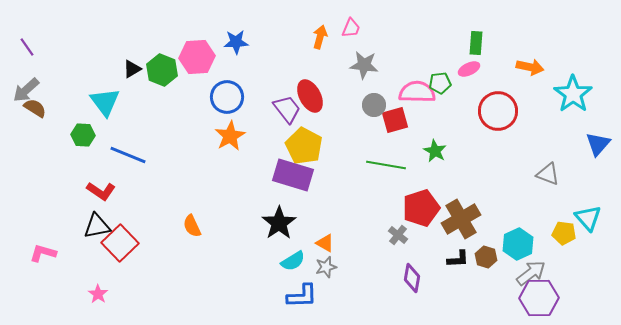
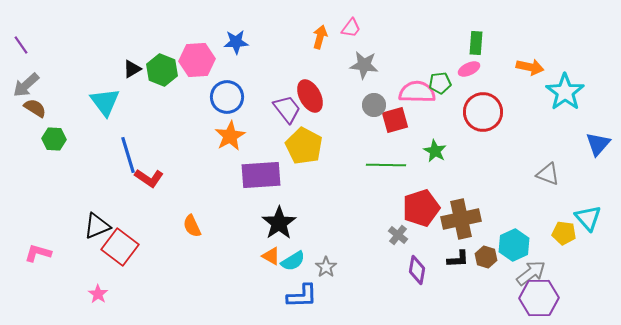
pink trapezoid at (351, 28): rotated 15 degrees clockwise
purple line at (27, 47): moved 6 px left, 2 px up
pink hexagon at (197, 57): moved 3 px down
gray arrow at (26, 90): moved 5 px up
cyan star at (573, 94): moved 8 px left, 2 px up
red circle at (498, 111): moved 15 px left, 1 px down
green hexagon at (83, 135): moved 29 px left, 4 px down
blue line at (128, 155): rotated 51 degrees clockwise
green line at (386, 165): rotated 9 degrees counterclockwise
purple rectangle at (293, 175): moved 32 px left; rotated 21 degrees counterclockwise
red L-shape at (101, 191): moved 48 px right, 13 px up
brown cross at (461, 219): rotated 18 degrees clockwise
black triangle at (97, 226): rotated 12 degrees counterclockwise
red square at (120, 243): moved 4 px down; rotated 9 degrees counterclockwise
orange triangle at (325, 243): moved 54 px left, 13 px down
cyan hexagon at (518, 244): moved 4 px left, 1 px down
pink L-shape at (43, 253): moved 5 px left
gray star at (326, 267): rotated 20 degrees counterclockwise
purple diamond at (412, 278): moved 5 px right, 8 px up
